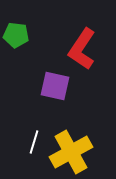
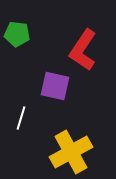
green pentagon: moved 1 px right, 1 px up
red L-shape: moved 1 px right, 1 px down
white line: moved 13 px left, 24 px up
